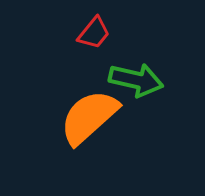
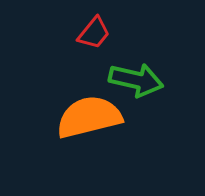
orange semicircle: rotated 28 degrees clockwise
